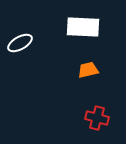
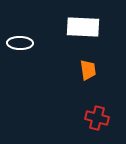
white ellipse: rotated 30 degrees clockwise
orange trapezoid: rotated 95 degrees clockwise
